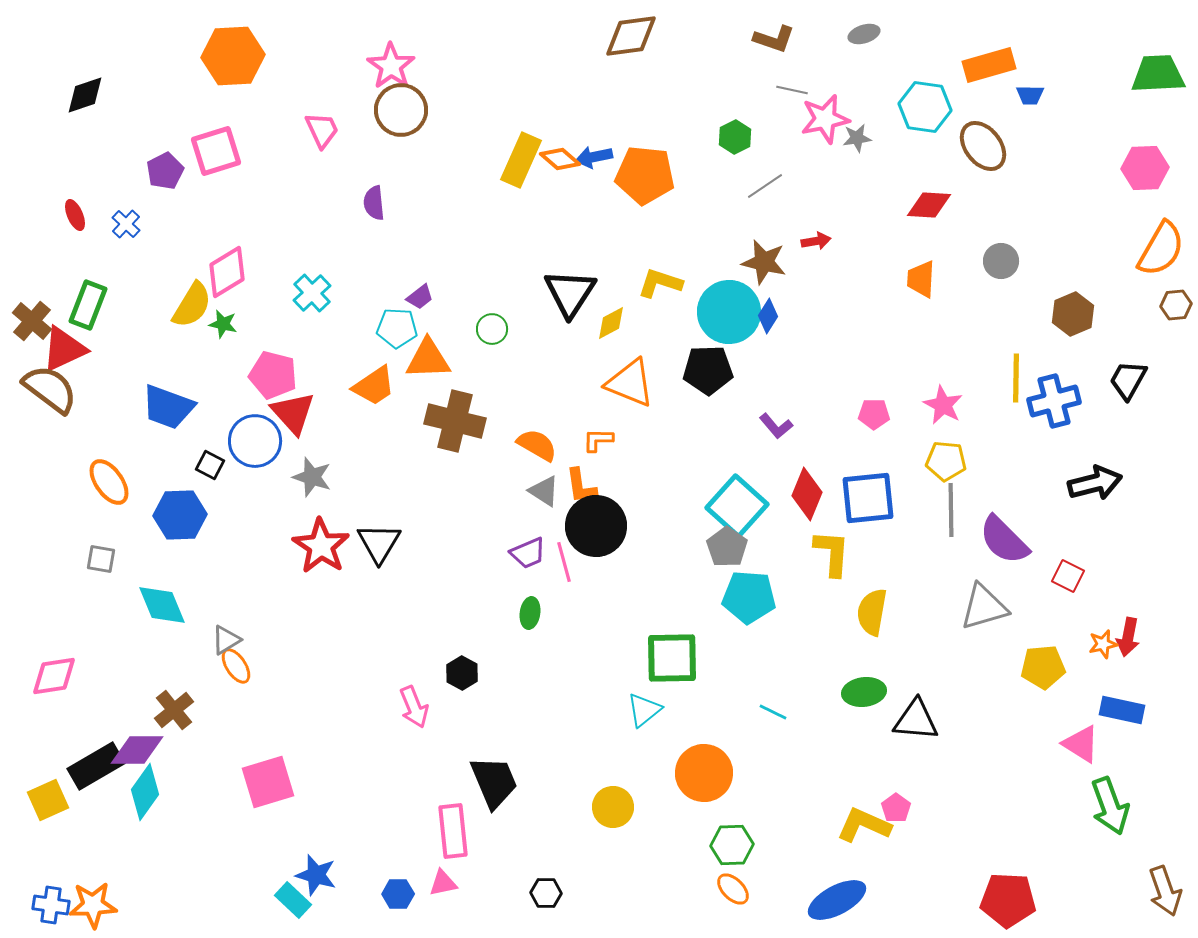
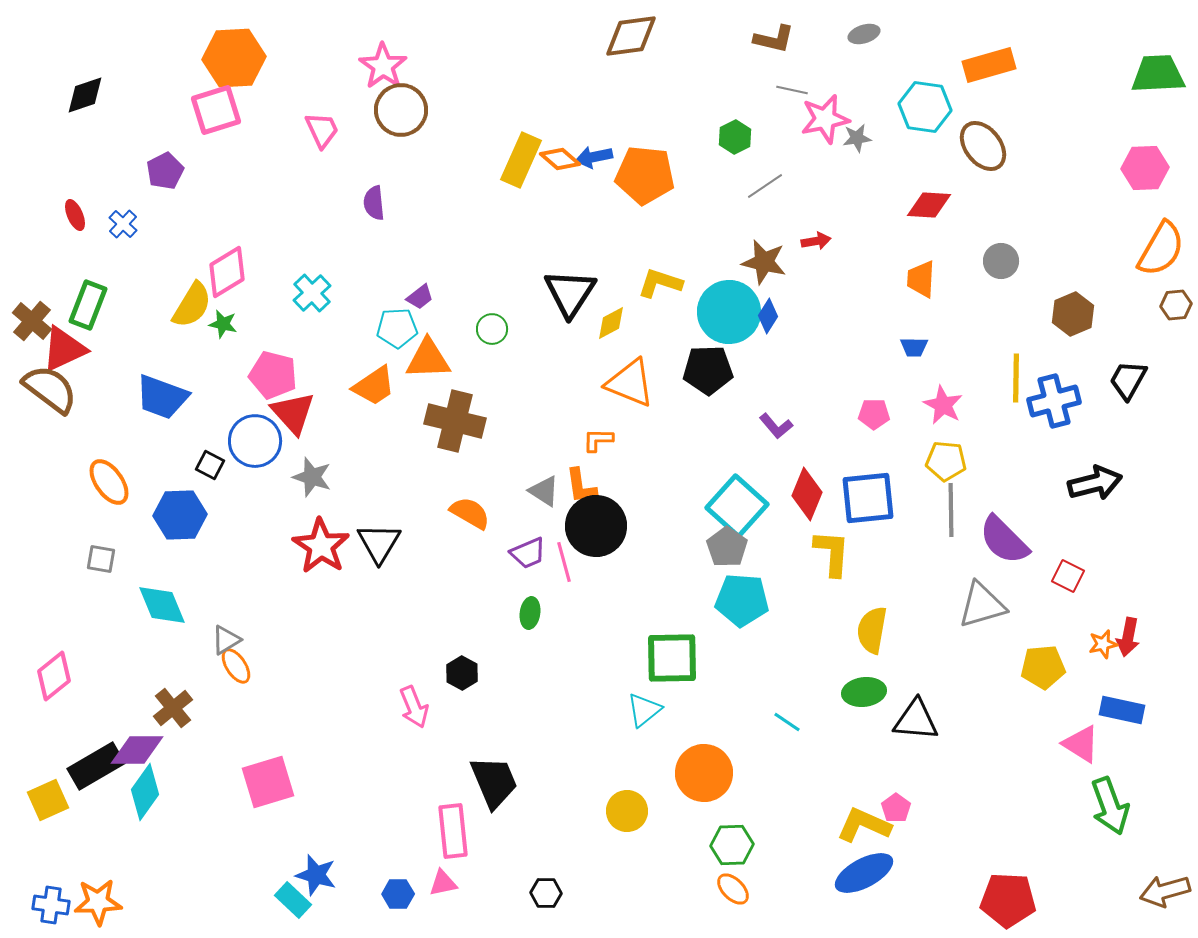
brown L-shape at (774, 39): rotated 6 degrees counterclockwise
orange hexagon at (233, 56): moved 1 px right, 2 px down
pink star at (391, 66): moved 8 px left
blue trapezoid at (1030, 95): moved 116 px left, 252 px down
pink square at (216, 151): moved 41 px up
blue cross at (126, 224): moved 3 px left
cyan pentagon at (397, 328): rotated 6 degrees counterclockwise
blue trapezoid at (168, 407): moved 6 px left, 10 px up
orange semicircle at (537, 445): moved 67 px left, 68 px down
cyan pentagon at (749, 597): moved 7 px left, 3 px down
gray triangle at (984, 607): moved 2 px left, 2 px up
yellow semicircle at (872, 612): moved 18 px down
pink diamond at (54, 676): rotated 30 degrees counterclockwise
brown cross at (174, 710): moved 1 px left, 2 px up
cyan line at (773, 712): moved 14 px right, 10 px down; rotated 8 degrees clockwise
yellow circle at (613, 807): moved 14 px right, 4 px down
brown arrow at (1165, 891): rotated 93 degrees clockwise
blue ellipse at (837, 900): moved 27 px right, 27 px up
orange star at (93, 905): moved 5 px right, 3 px up
